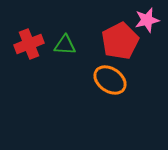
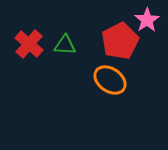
pink star: rotated 20 degrees counterclockwise
red cross: rotated 28 degrees counterclockwise
